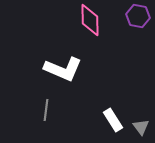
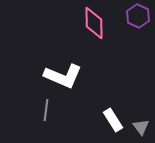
purple hexagon: rotated 15 degrees clockwise
pink diamond: moved 4 px right, 3 px down
white L-shape: moved 7 px down
